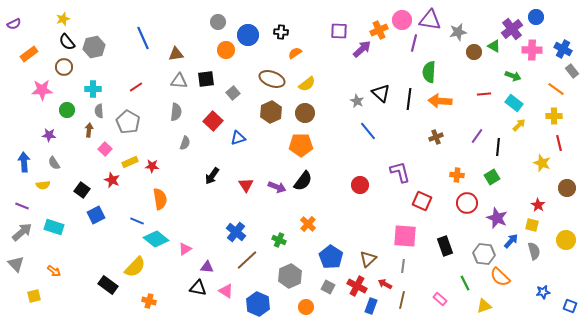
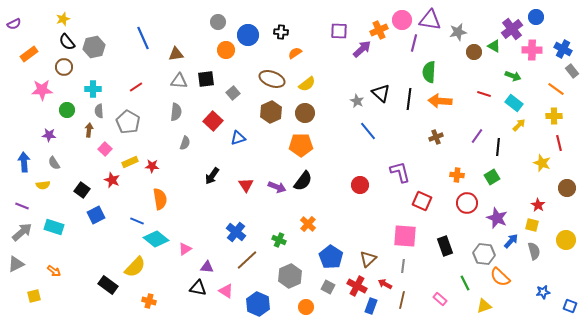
red line at (484, 94): rotated 24 degrees clockwise
gray triangle at (16, 264): rotated 48 degrees clockwise
